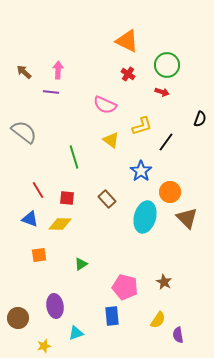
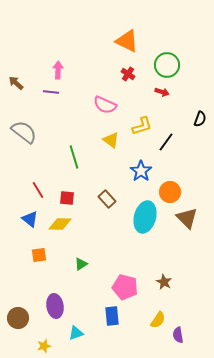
brown arrow: moved 8 px left, 11 px down
blue triangle: rotated 18 degrees clockwise
